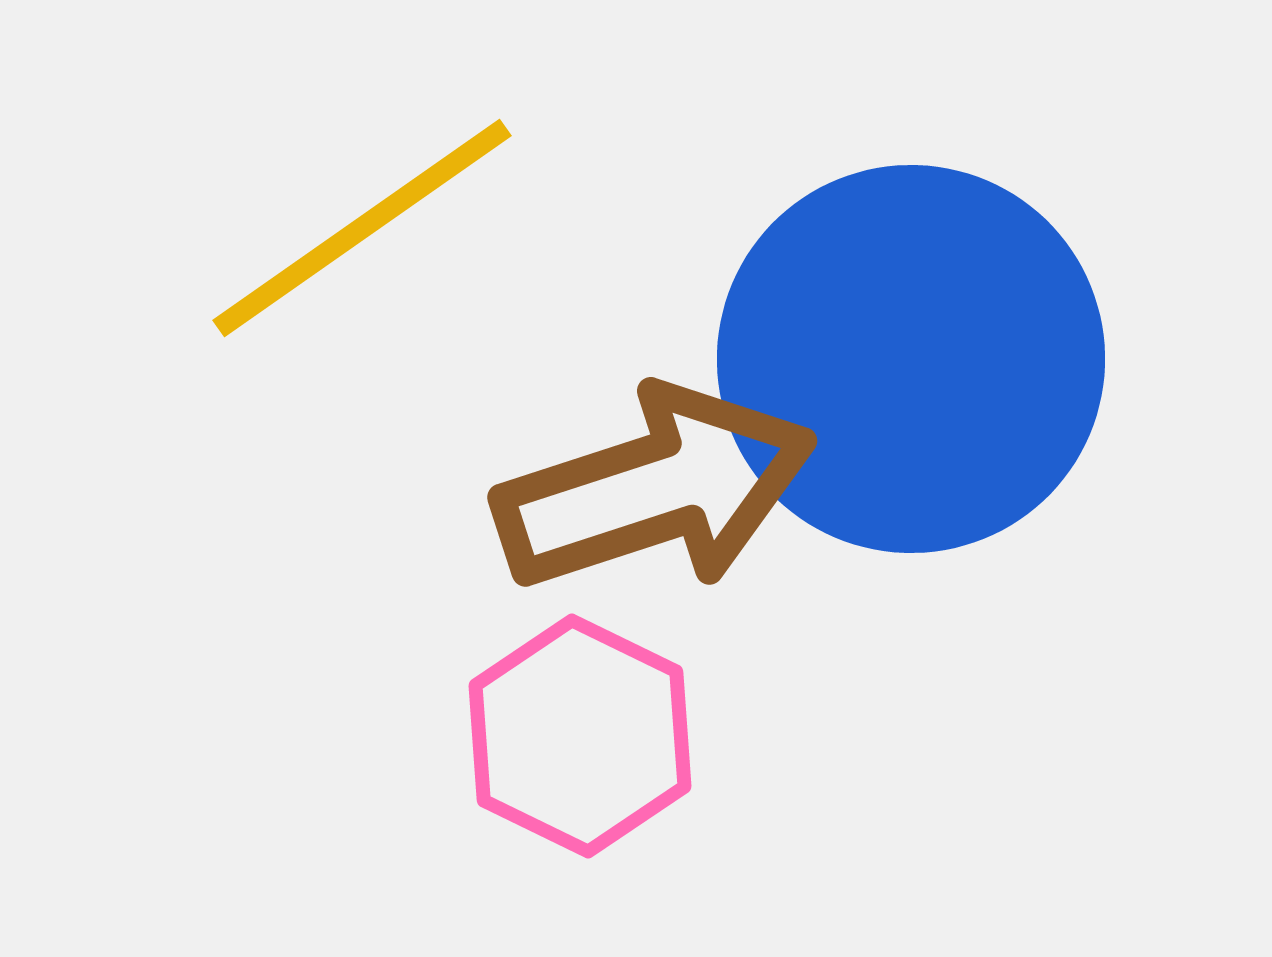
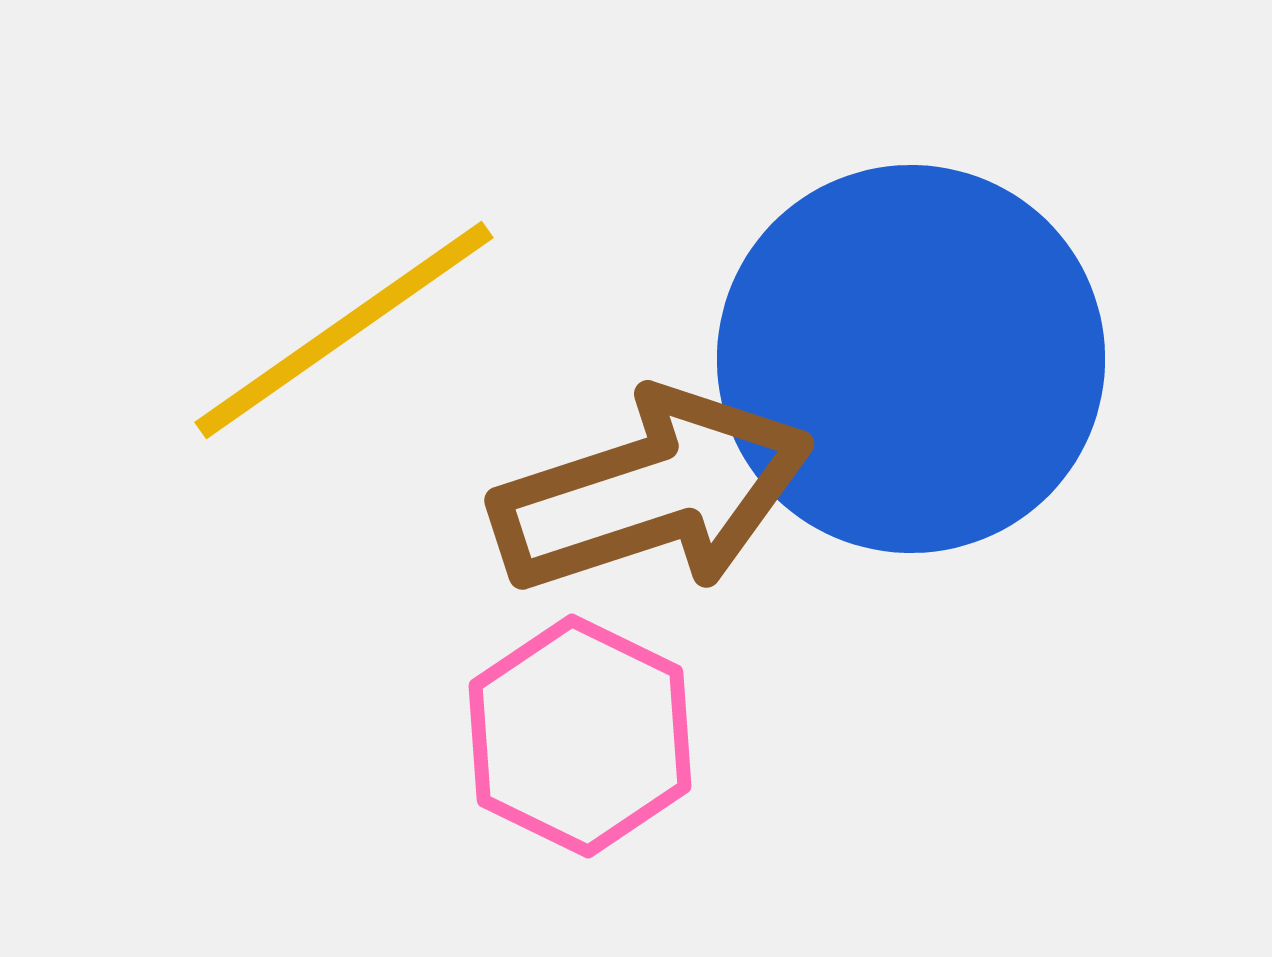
yellow line: moved 18 px left, 102 px down
brown arrow: moved 3 px left, 3 px down
